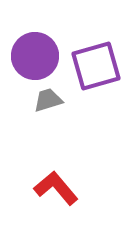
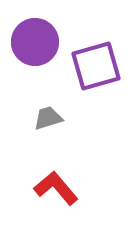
purple circle: moved 14 px up
gray trapezoid: moved 18 px down
